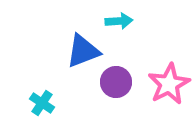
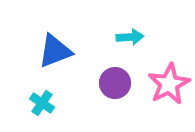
cyan arrow: moved 11 px right, 16 px down
blue triangle: moved 28 px left
purple circle: moved 1 px left, 1 px down
